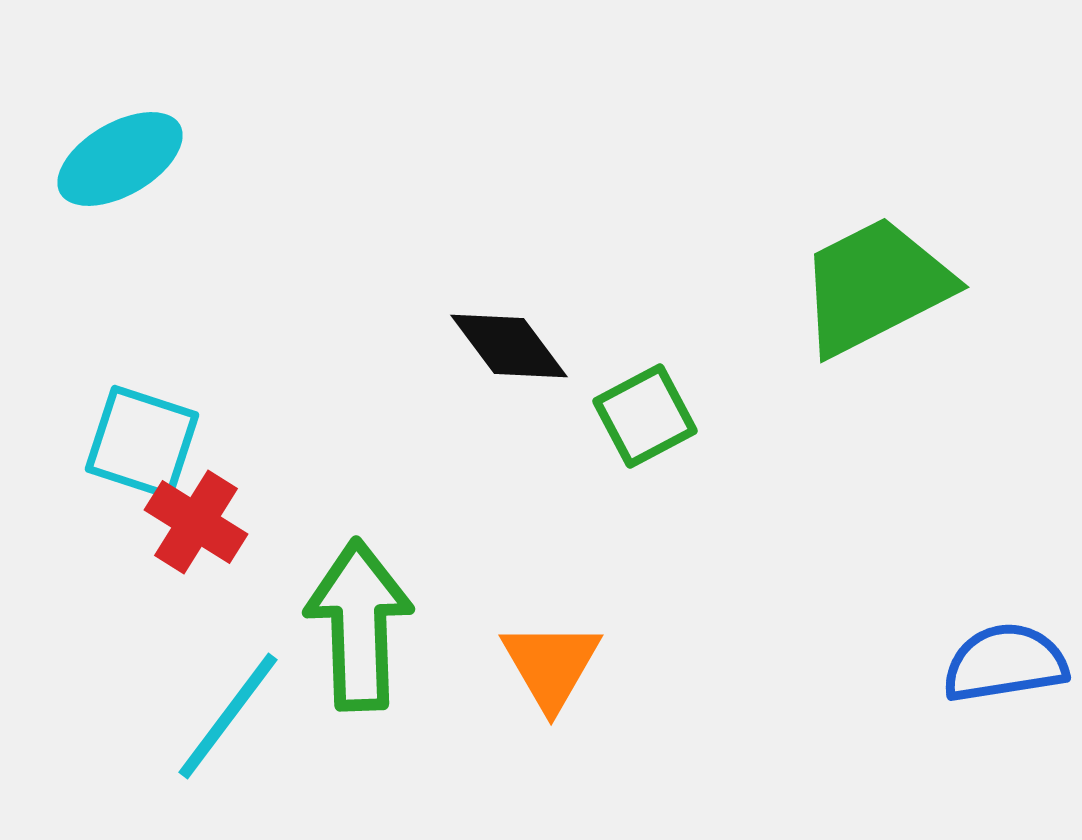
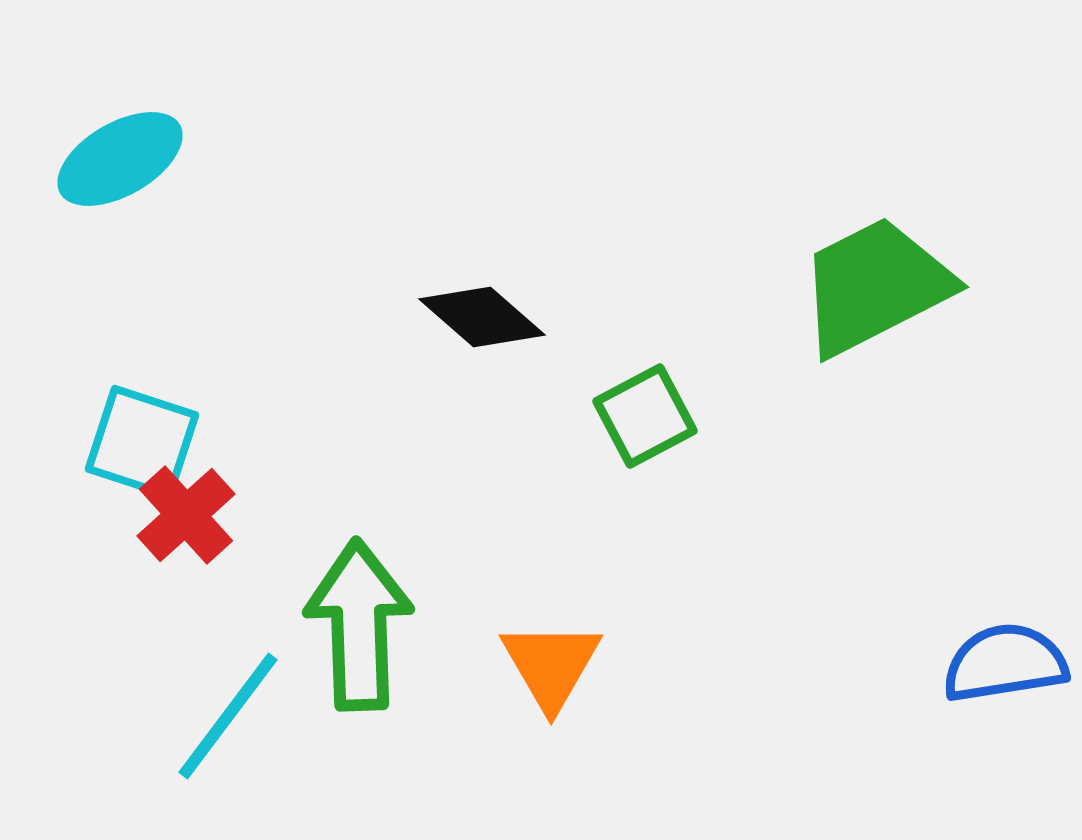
black diamond: moved 27 px left, 29 px up; rotated 12 degrees counterclockwise
red cross: moved 10 px left, 7 px up; rotated 16 degrees clockwise
